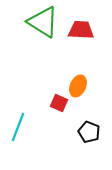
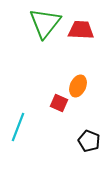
green triangle: moved 2 px right, 1 px down; rotated 36 degrees clockwise
black pentagon: moved 9 px down
